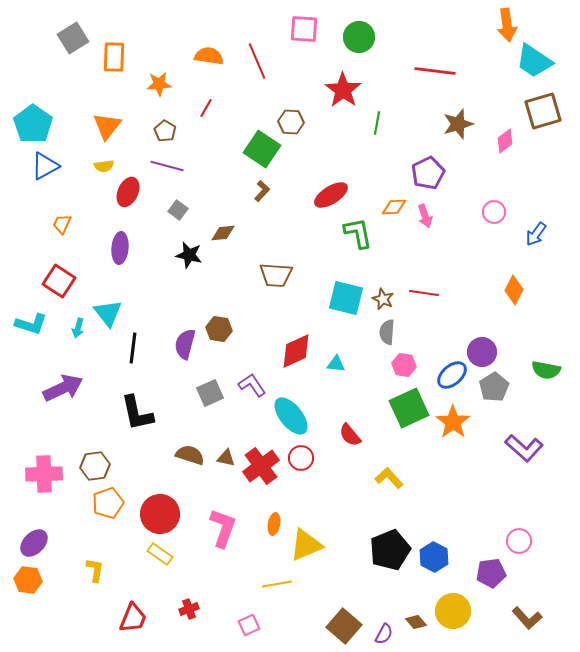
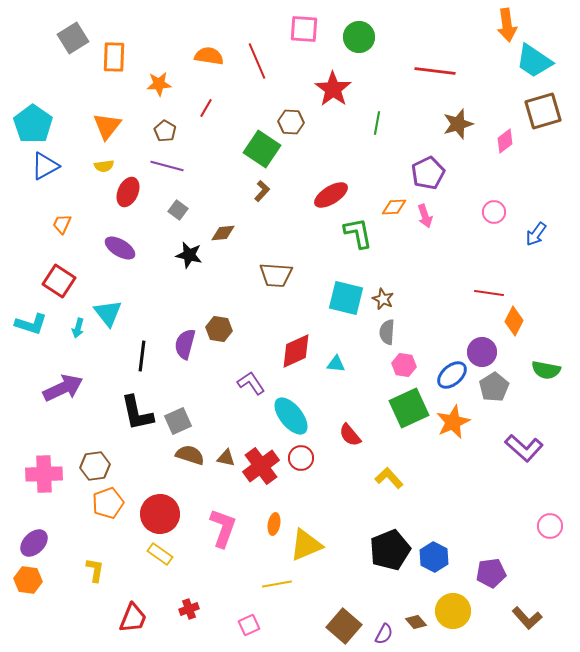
red star at (343, 90): moved 10 px left, 1 px up
purple ellipse at (120, 248): rotated 64 degrees counterclockwise
orange diamond at (514, 290): moved 31 px down
red line at (424, 293): moved 65 px right
black line at (133, 348): moved 9 px right, 8 px down
purple L-shape at (252, 385): moved 1 px left, 2 px up
gray square at (210, 393): moved 32 px left, 28 px down
orange star at (453, 422): rotated 12 degrees clockwise
pink circle at (519, 541): moved 31 px right, 15 px up
